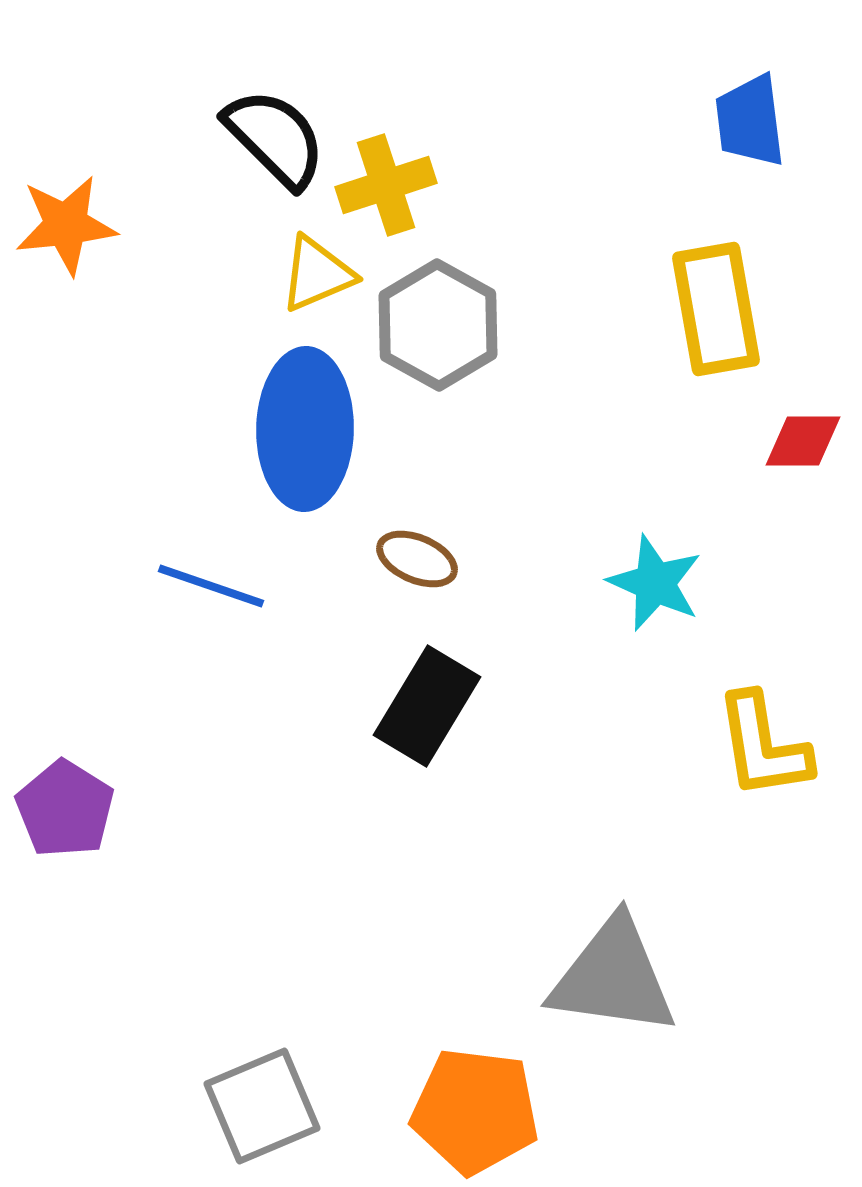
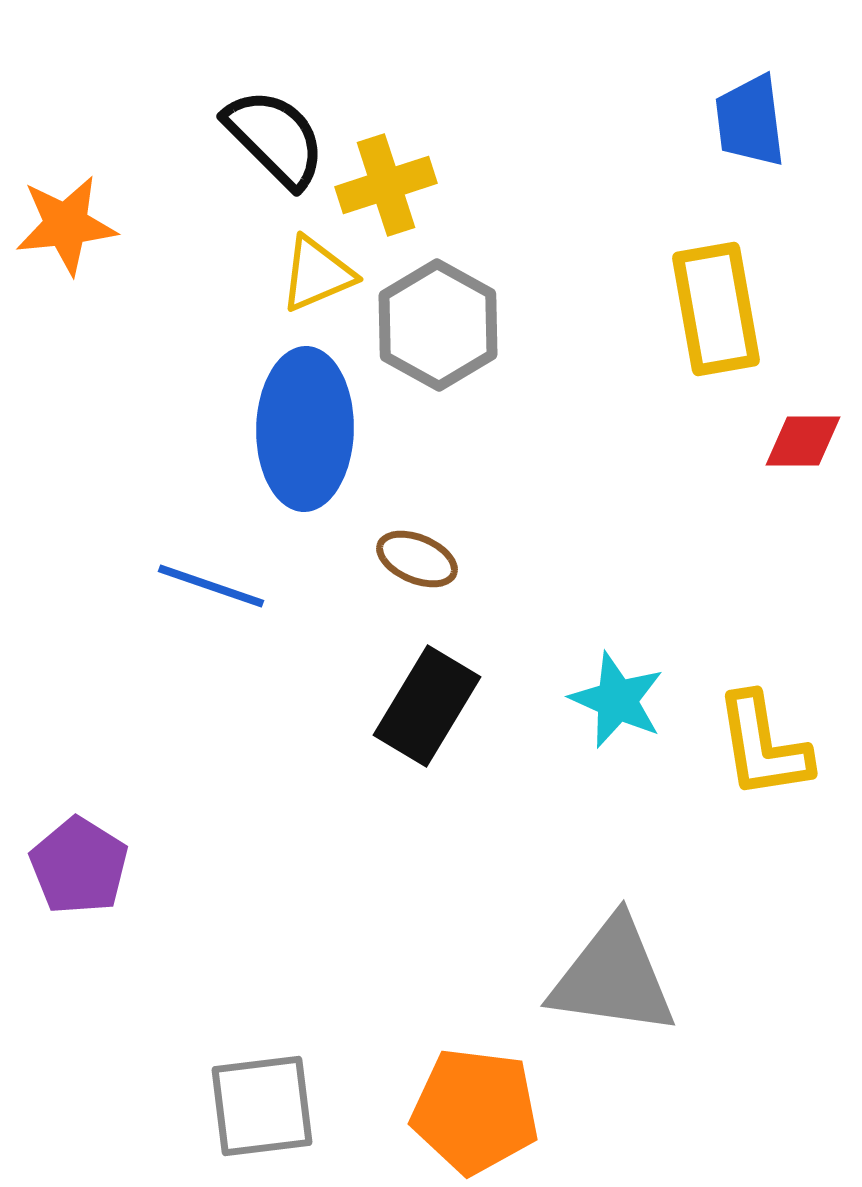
cyan star: moved 38 px left, 117 px down
purple pentagon: moved 14 px right, 57 px down
gray square: rotated 16 degrees clockwise
